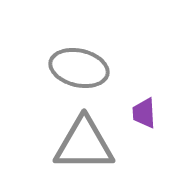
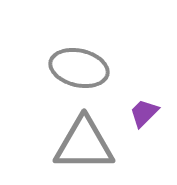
purple trapezoid: rotated 48 degrees clockwise
